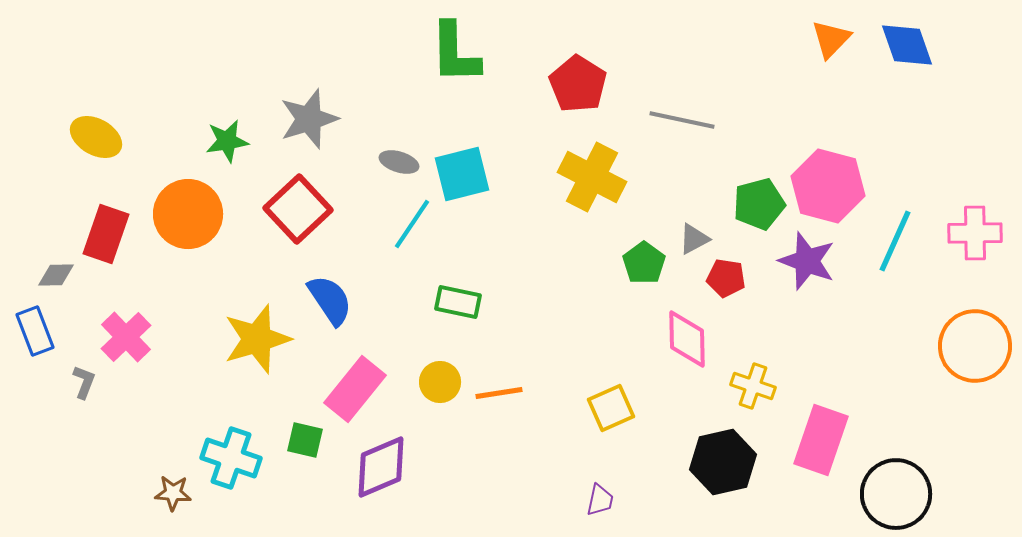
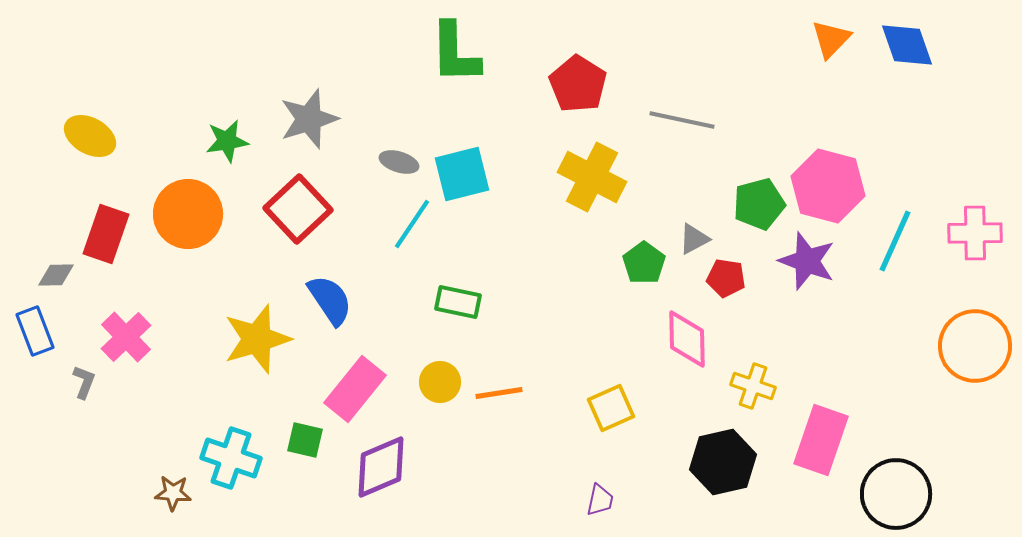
yellow ellipse at (96, 137): moved 6 px left, 1 px up
